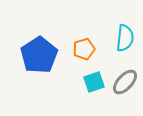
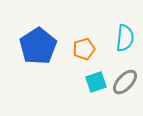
blue pentagon: moved 1 px left, 9 px up
cyan square: moved 2 px right
